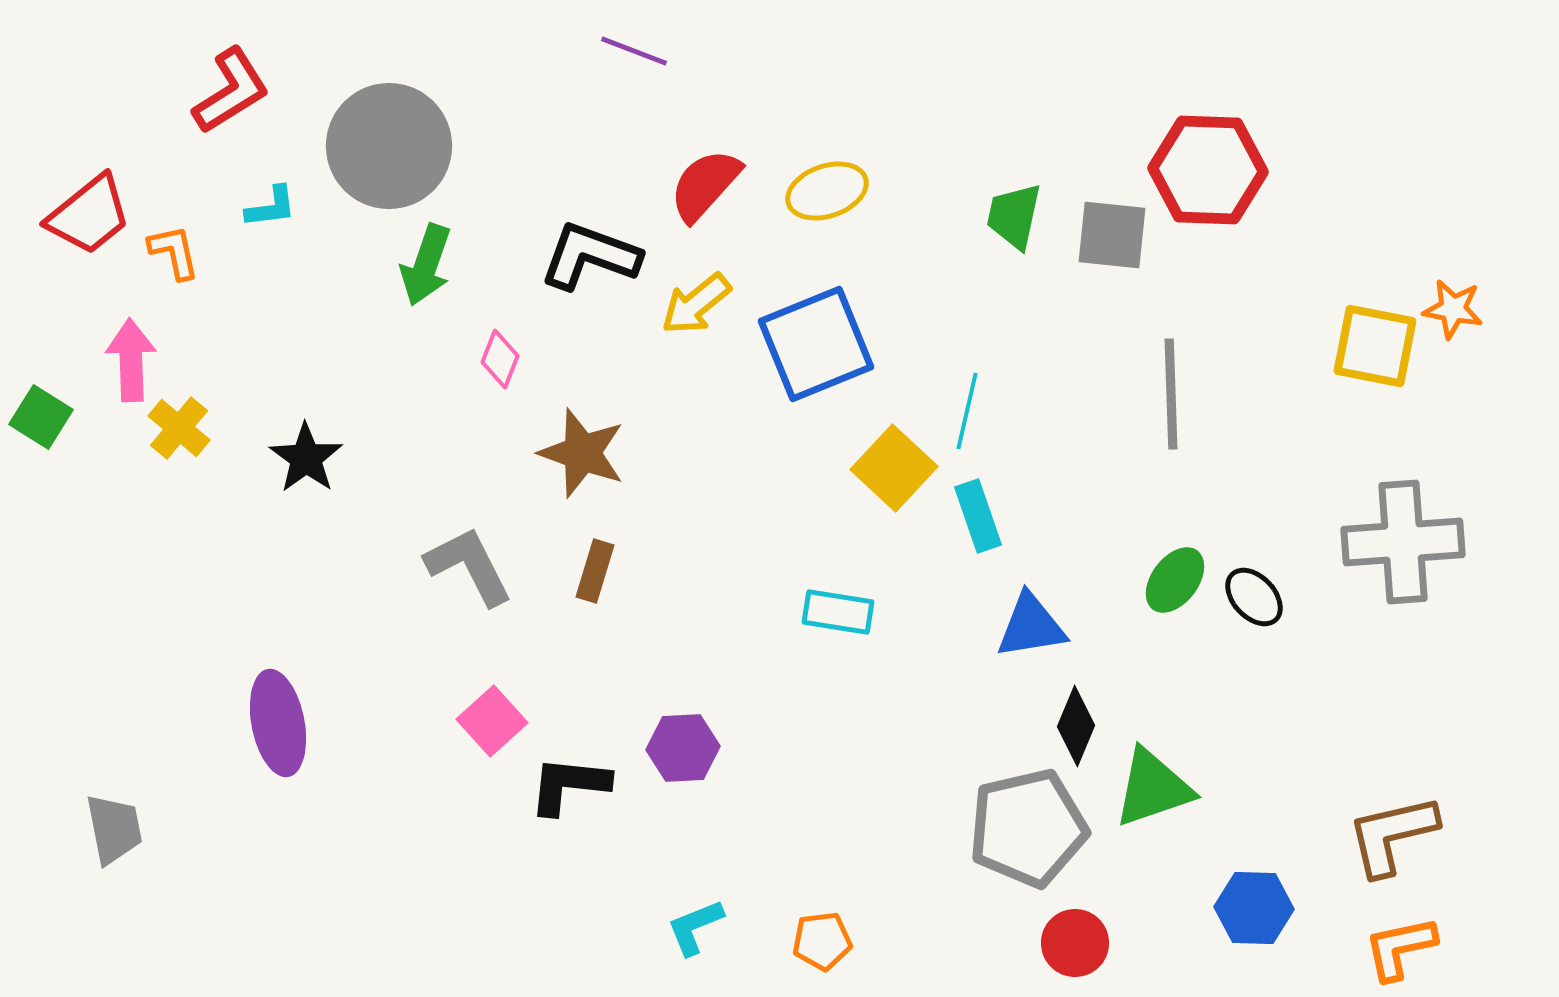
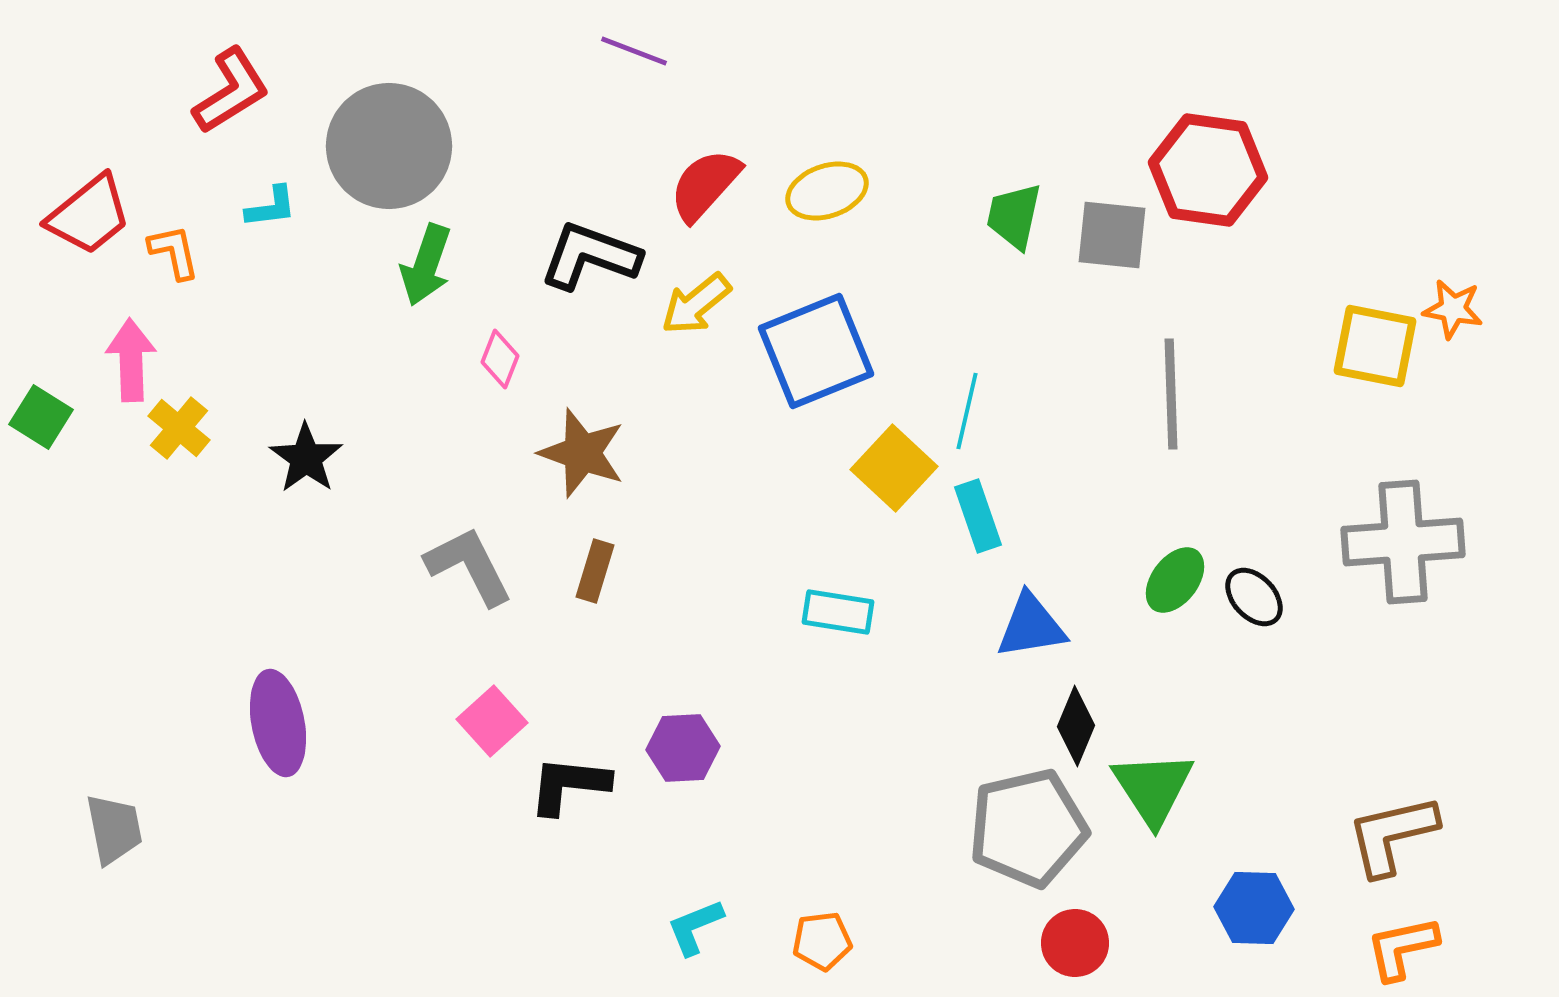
red hexagon at (1208, 170): rotated 6 degrees clockwise
blue square at (816, 344): moved 7 px down
green triangle at (1153, 788): rotated 44 degrees counterclockwise
orange L-shape at (1400, 948): moved 2 px right
